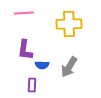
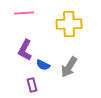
purple L-shape: rotated 20 degrees clockwise
blue semicircle: moved 1 px right; rotated 24 degrees clockwise
purple rectangle: rotated 16 degrees counterclockwise
